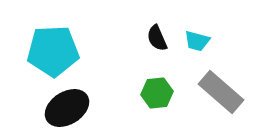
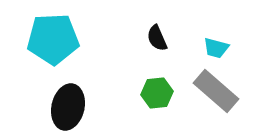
cyan trapezoid: moved 19 px right, 7 px down
cyan pentagon: moved 12 px up
gray rectangle: moved 5 px left, 1 px up
black ellipse: moved 1 px right, 1 px up; rotated 45 degrees counterclockwise
